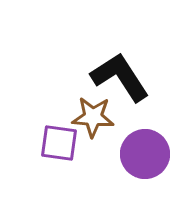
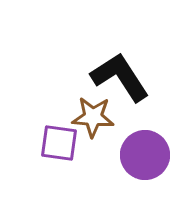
purple circle: moved 1 px down
